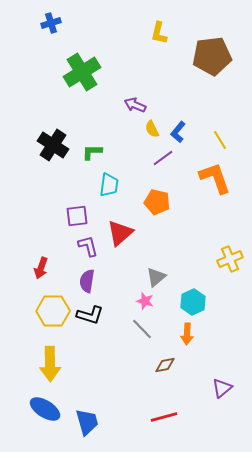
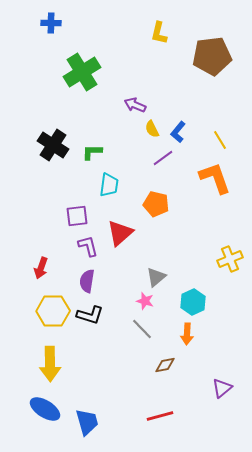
blue cross: rotated 18 degrees clockwise
orange pentagon: moved 1 px left, 2 px down
red line: moved 4 px left, 1 px up
